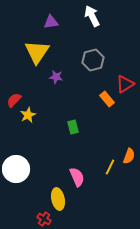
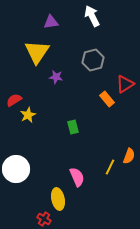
red semicircle: rotated 14 degrees clockwise
